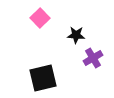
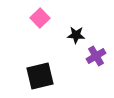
purple cross: moved 3 px right, 2 px up
black square: moved 3 px left, 2 px up
